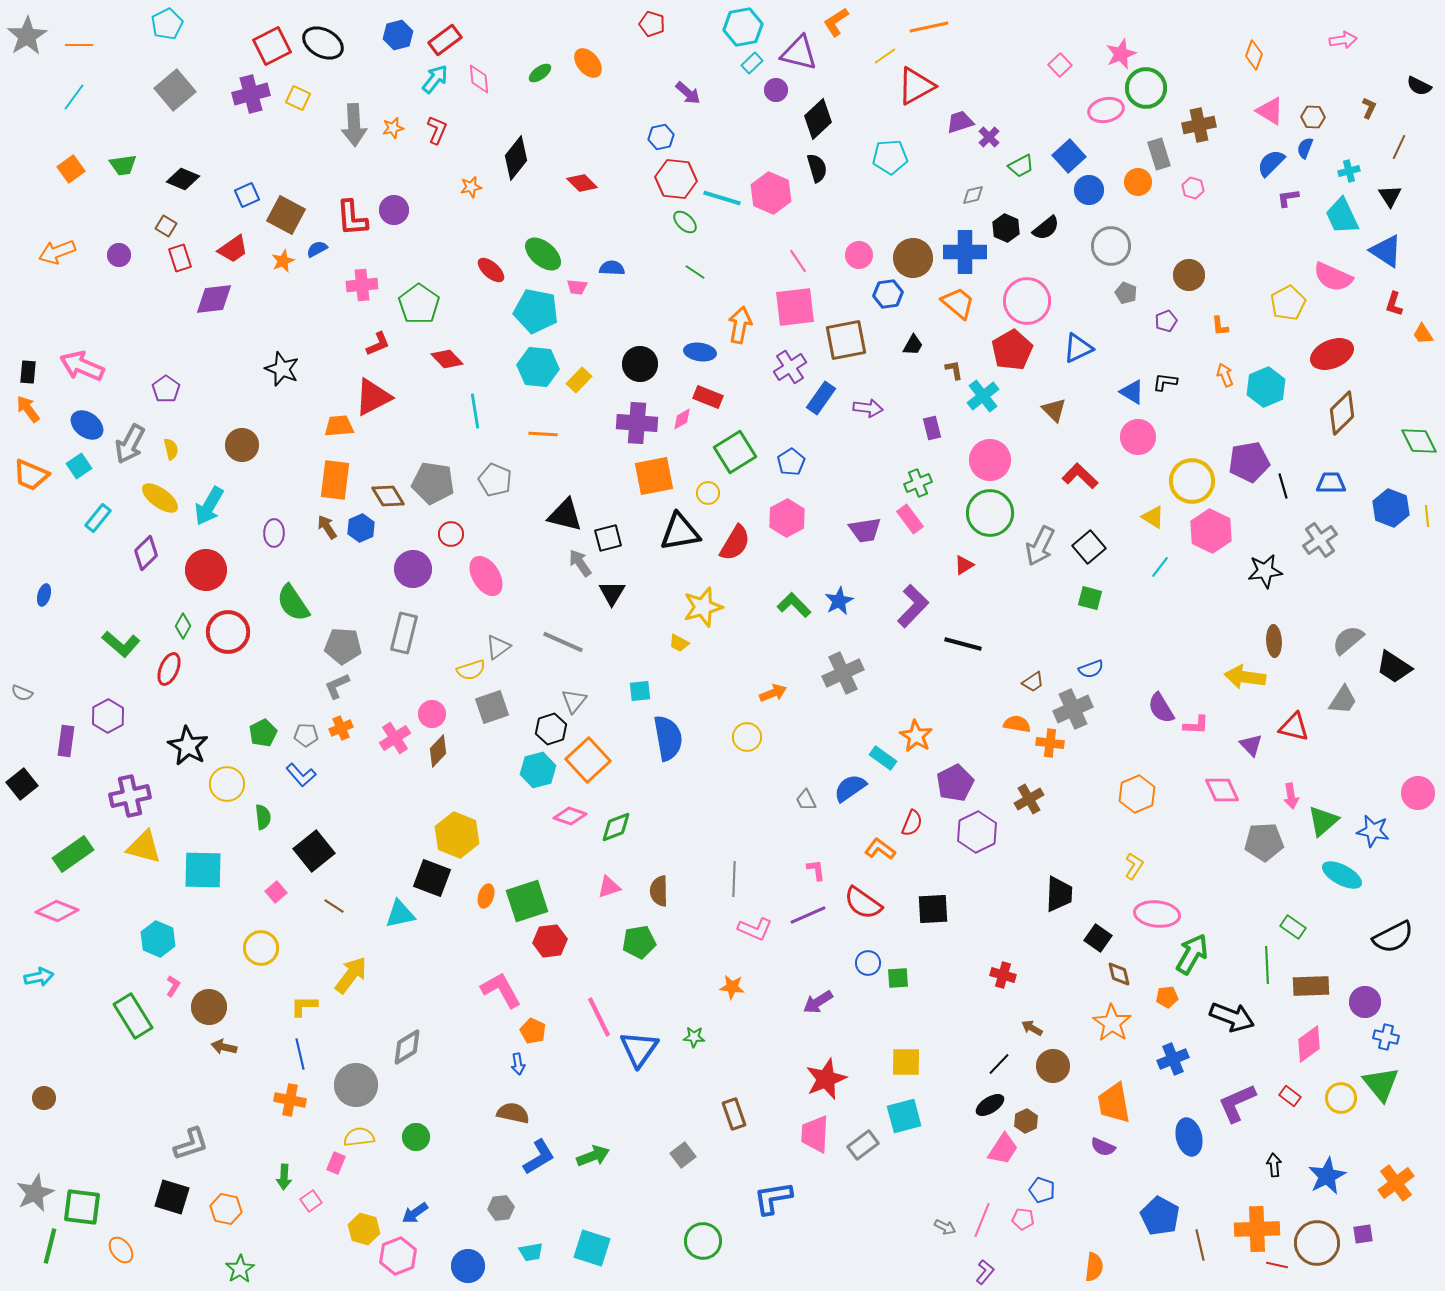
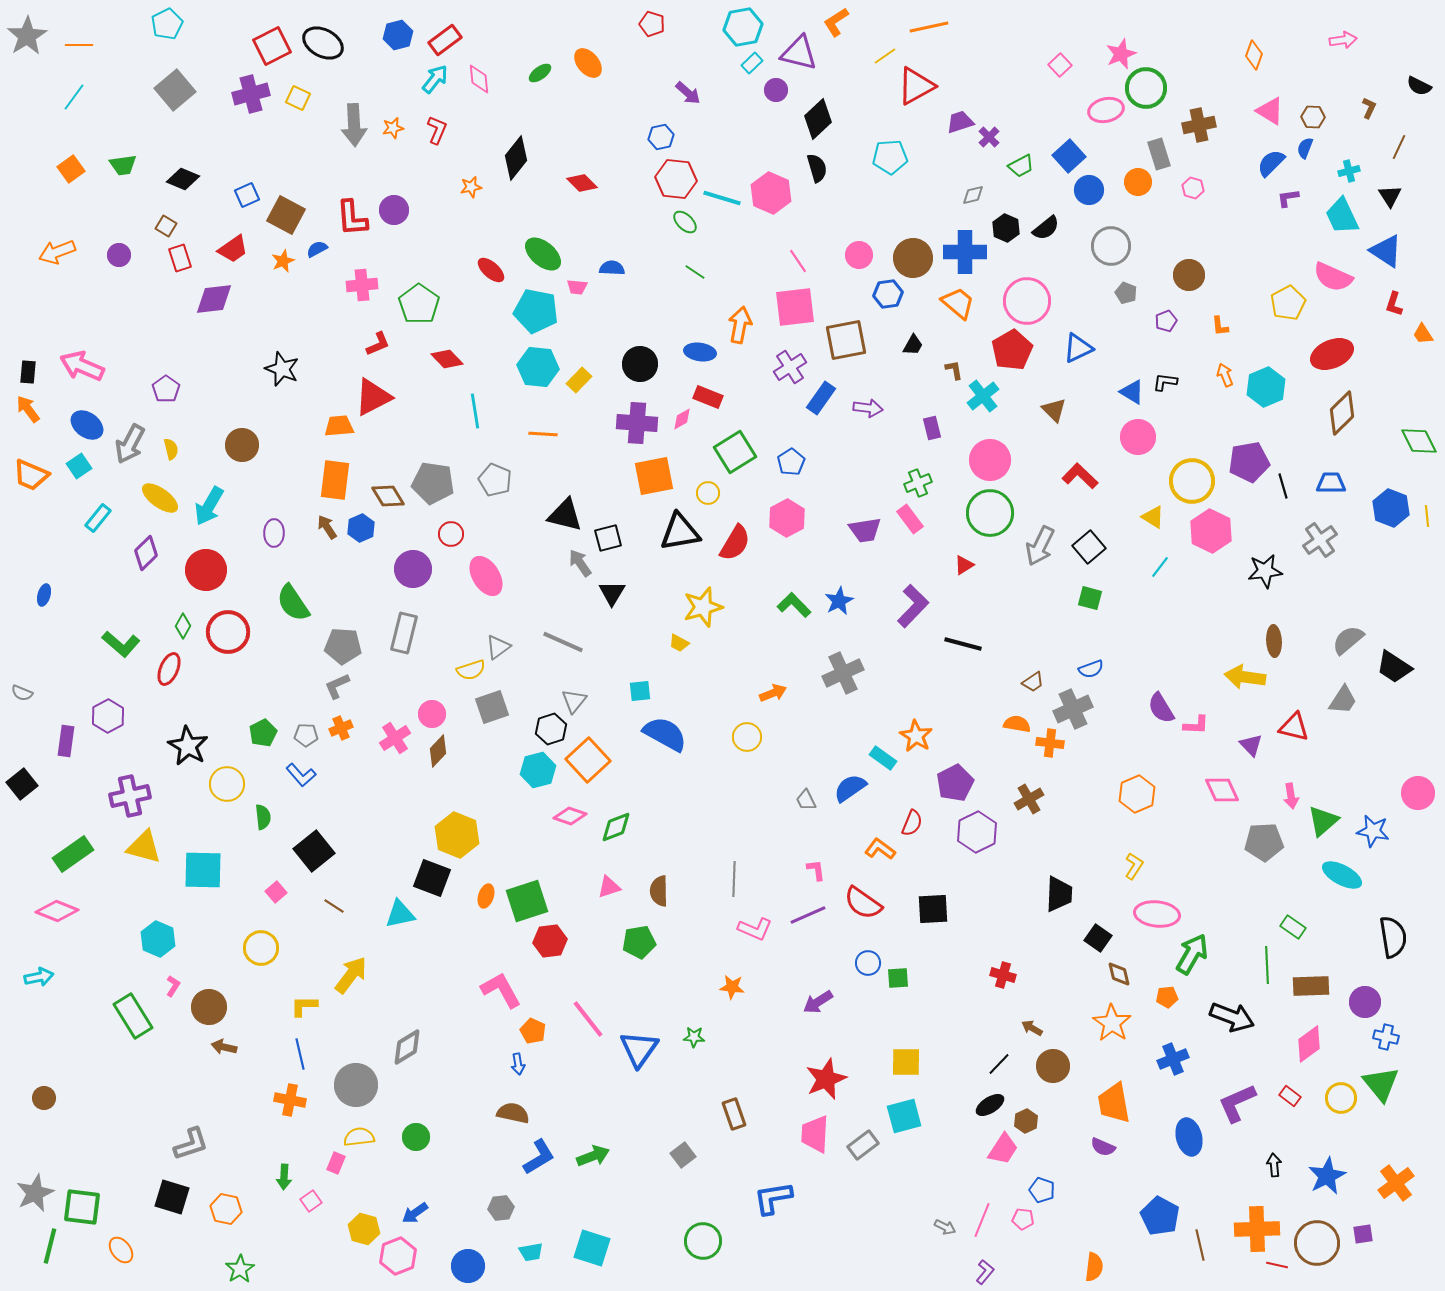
blue semicircle at (668, 738): moved 3 px left, 4 px up; rotated 51 degrees counterclockwise
black semicircle at (1393, 937): rotated 72 degrees counterclockwise
pink line at (599, 1017): moved 11 px left, 2 px down; rotated 12 degrees counterclockwise
